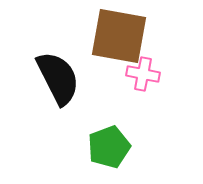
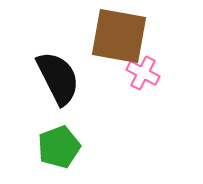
pink cross: moved 1 px up; rotated 16 degrees clockwise
green pentagon: moved 50 px left
